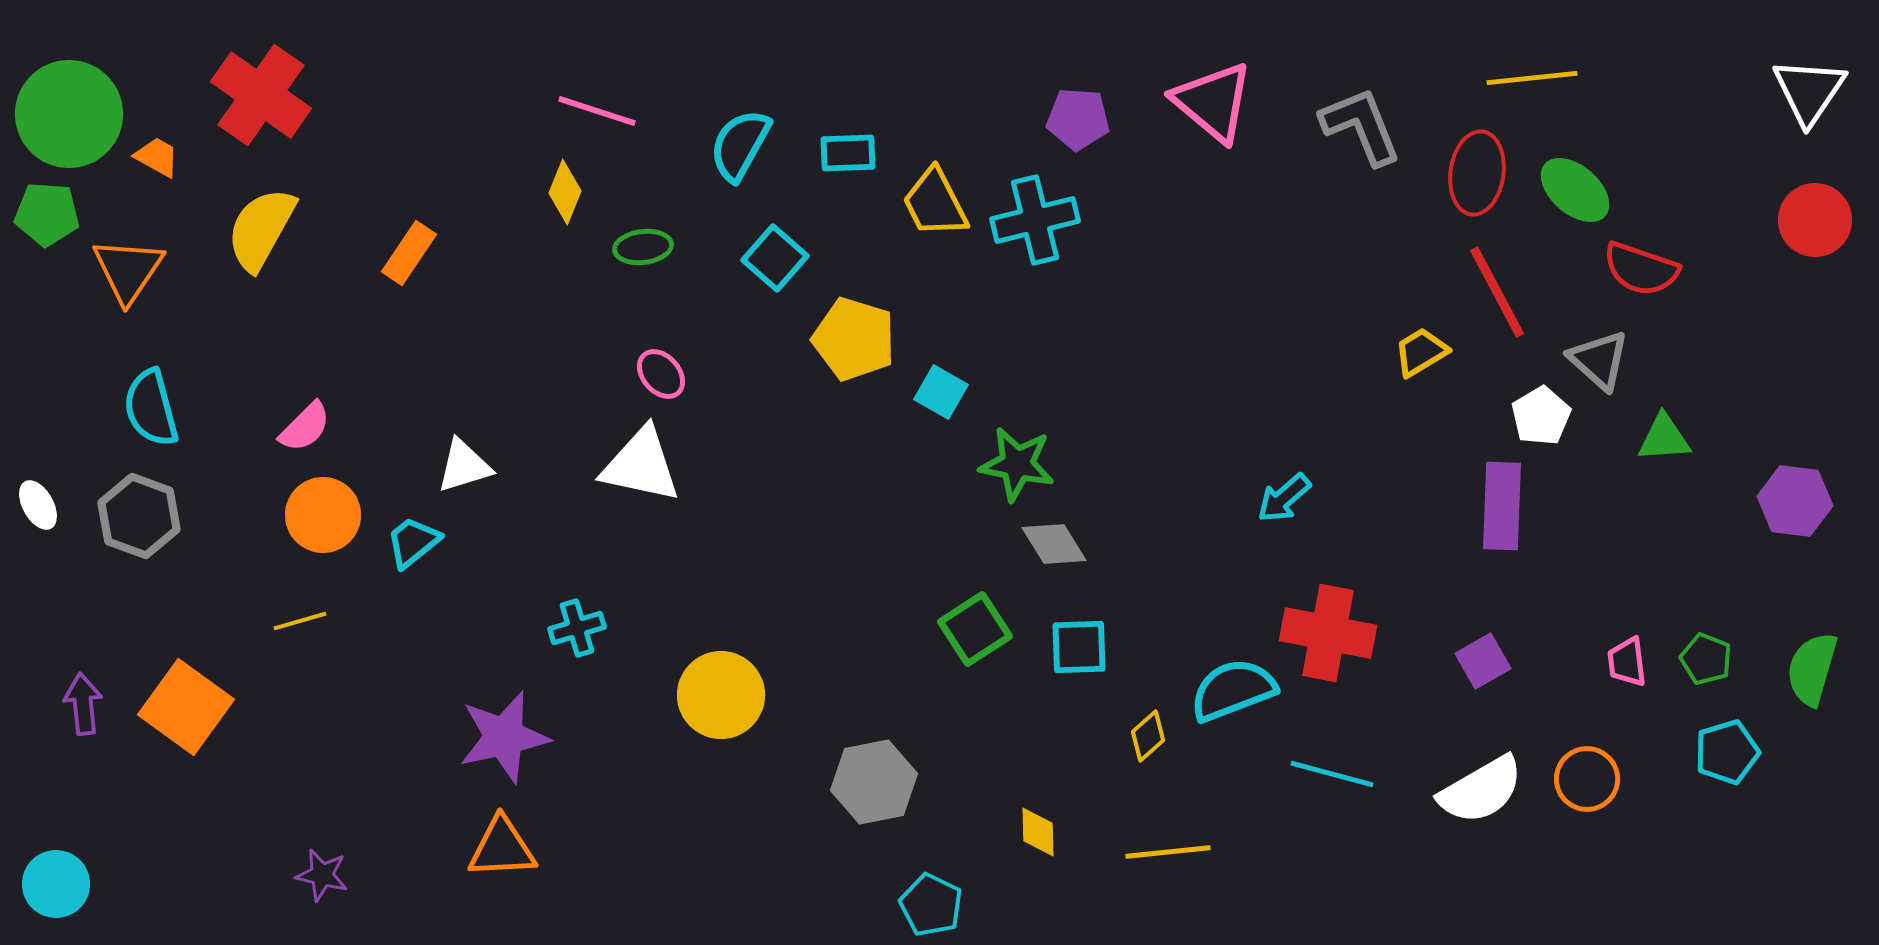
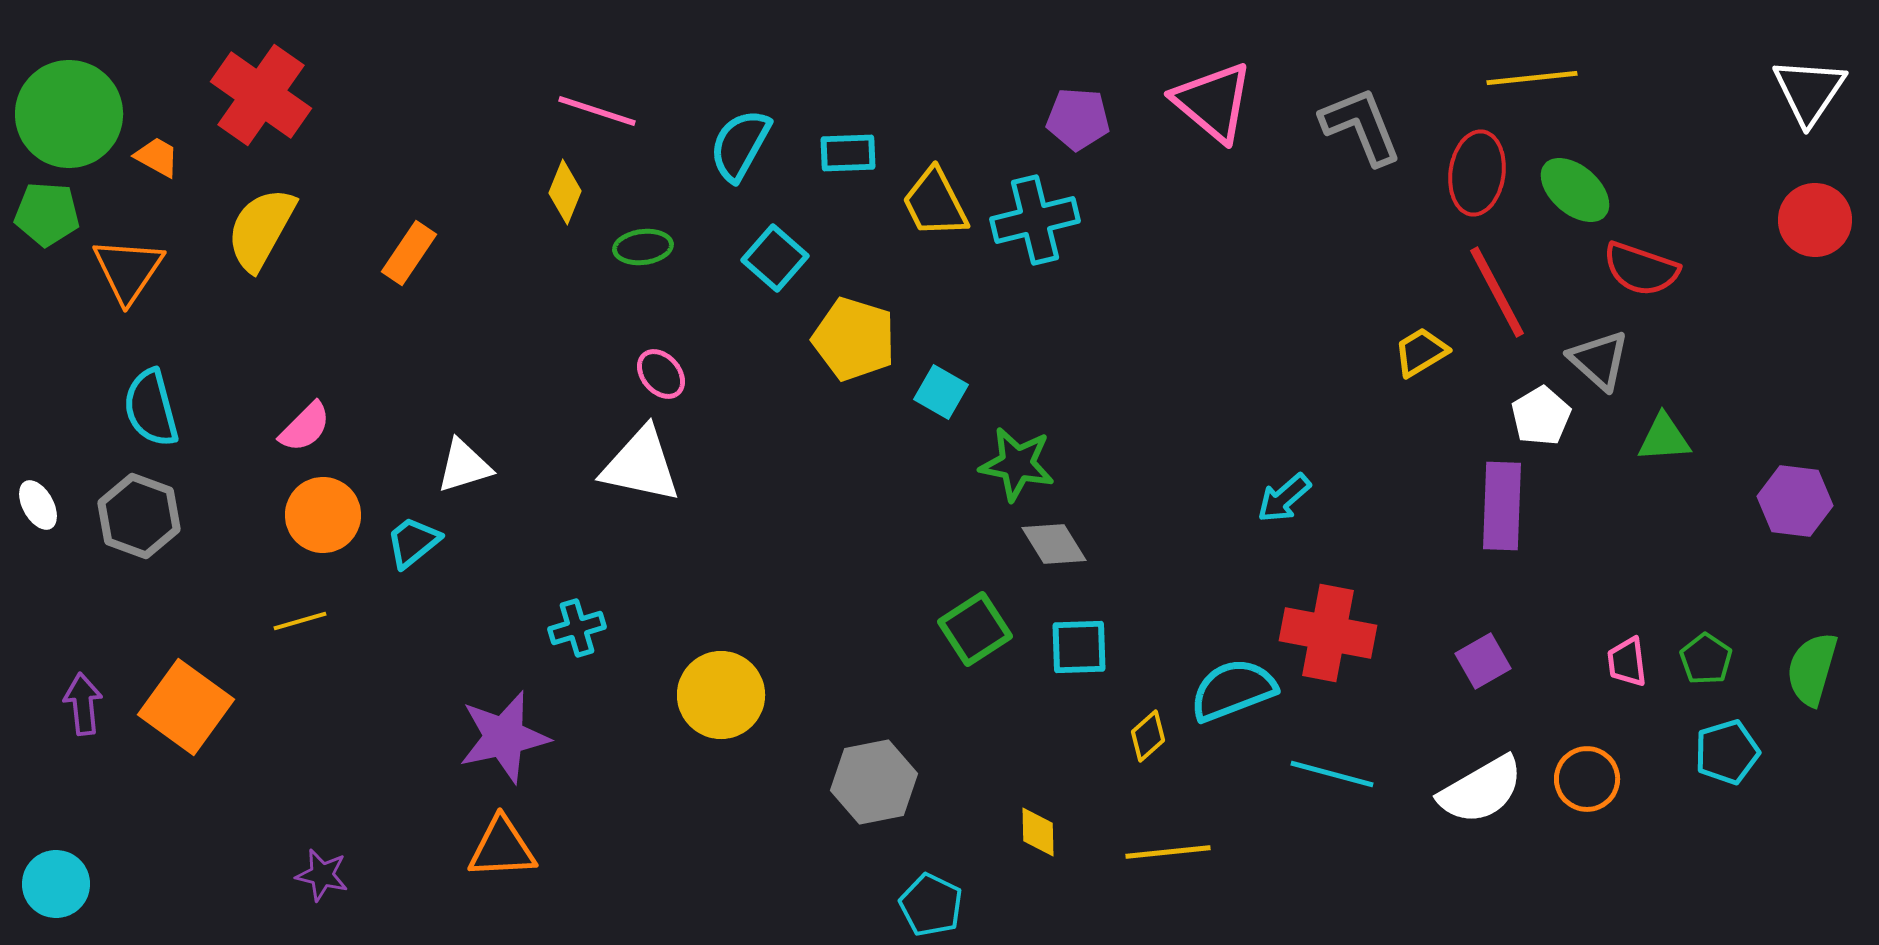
green pentagon at (1706, 659): rotated 12 degrees clockwise
